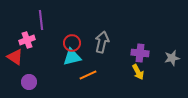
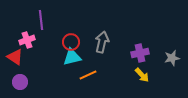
red circle: moved 1 px left, 1 px up
purple cross: rotated 18 degrees counterclockwise
yellow arrow: moved 4 px right, 3 px down; rotated 14 degrees counterclockwise
purple circle: moved 9 px left
